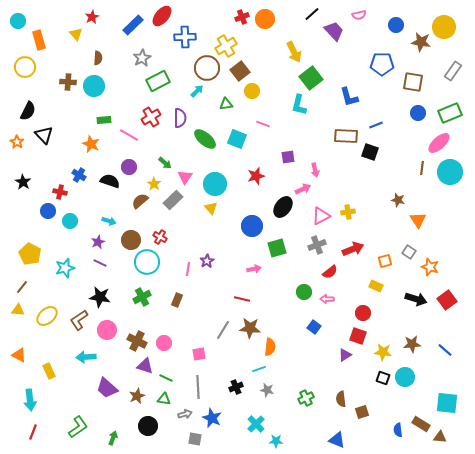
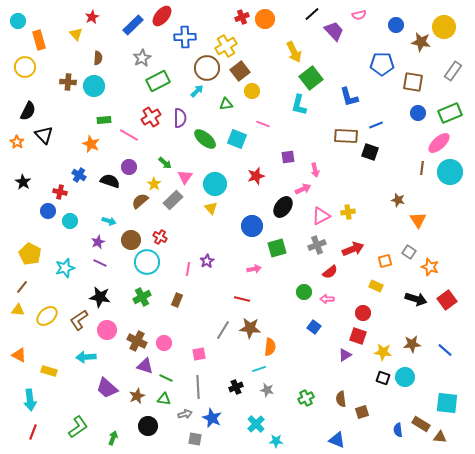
yellow rectangle at (49, 371): rotated 49 degrees counterclockwise
